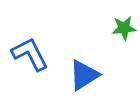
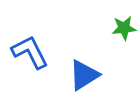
blue L-shape: moved 2 px up
